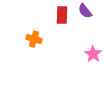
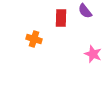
red rectangle: moved 1 px left, 3 px down
pink star: rotated 12 degrees counterclockwise
